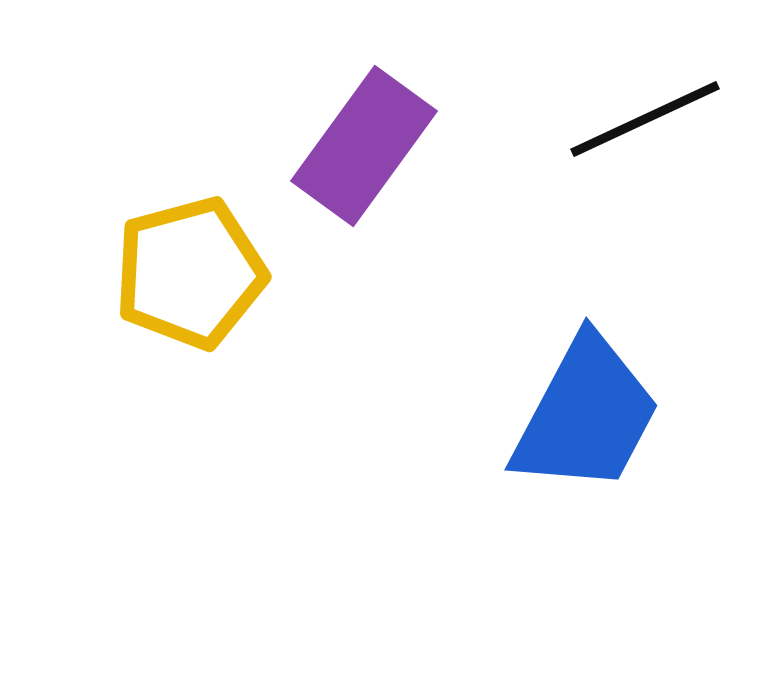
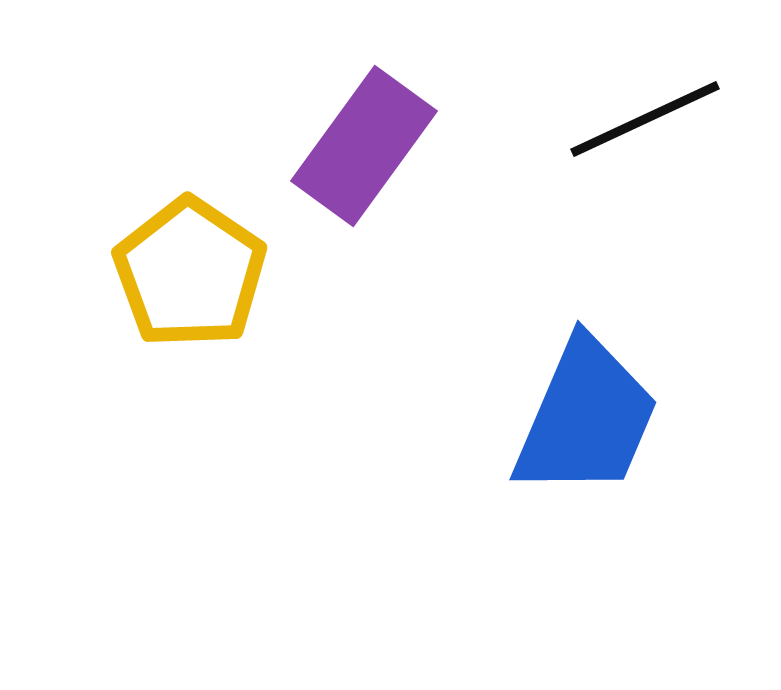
yellow pentagon: rotated 23 degrees counterclockwise
blue trapezoid: moved 3 px down; rotated 5 degrees counterclockwise
